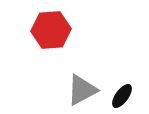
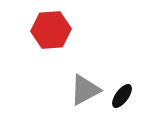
gray triangle: moved 3 px right
